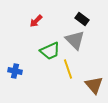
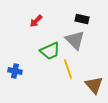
black rectangle: rotated 24 degrees counterclockwise
